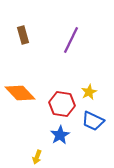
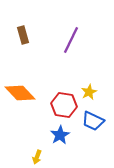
red hexagon: moved 2 px right, 1 px down
